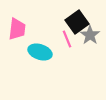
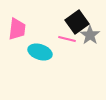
pink line: rotated 54 degrees counterclockwise
